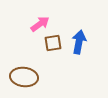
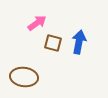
pink arrow: moved 3 px left, 1 px up
brown square: rotated 24 degrees clockwise
